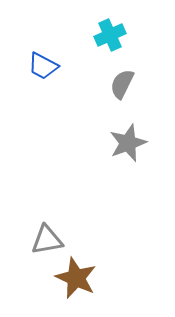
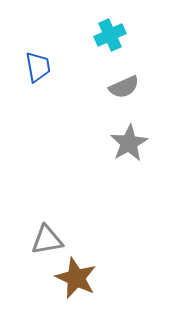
blue trapezoid: moved 5 px left, 1 px down; rotated 128 degrees counterclockwise
gray semicircle: moved 2 px right, 3 px down; rotated 140 degrees counterclockwise
gray star: moved 1 px right; rotated 9 degrees counterclockwise
